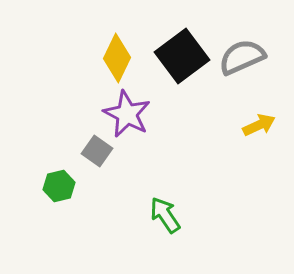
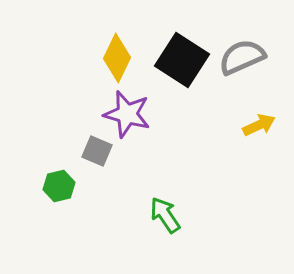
black square: moved 4 px down; rotated 20 degrees counterclockwise
purple star: rotated 12 degrees counterclockwise
gray square: rotated 12 degrees counterclockwise
